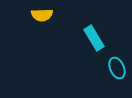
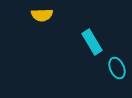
cyan rectangle: moved 2 px left, 4 px down
